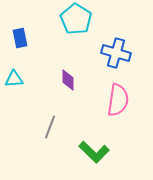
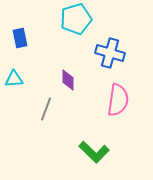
cyan pentagon: rotated 24 degrees clockwise
blue cross: moved 6 px left
gray line: moved 4 px left, 18 px up
